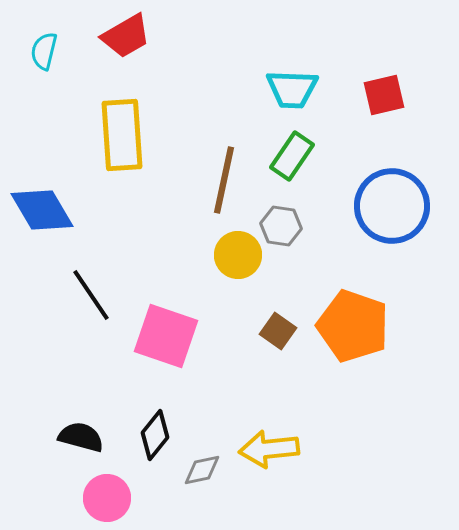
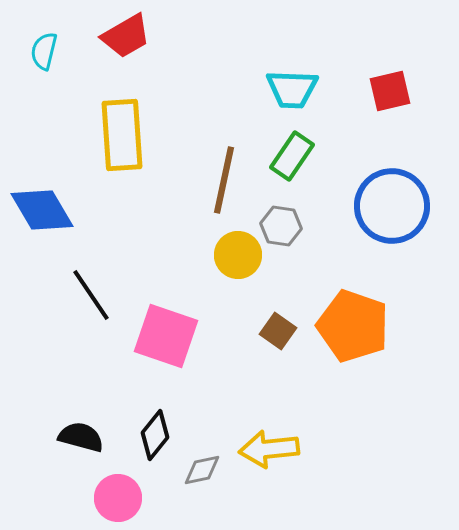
red square: moved 6 px right, 4 px up
pink circle: moved 11 px right
